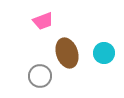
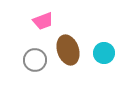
brown ellipse: moved 1 px right, 3 px up
gray circle: moved 5 px left, 16 px up
